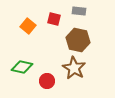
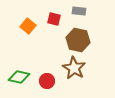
green diamond: moved 3 px left, 10 px down
